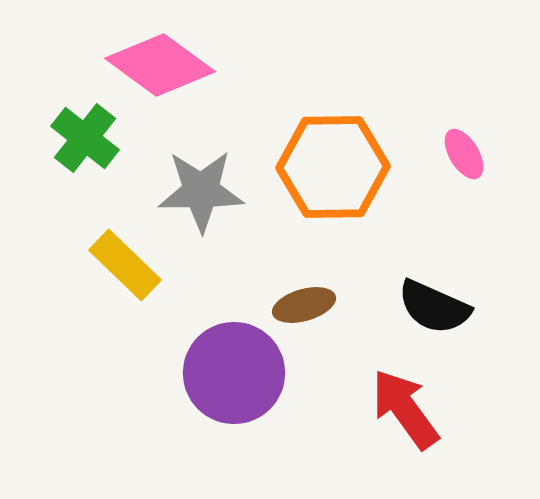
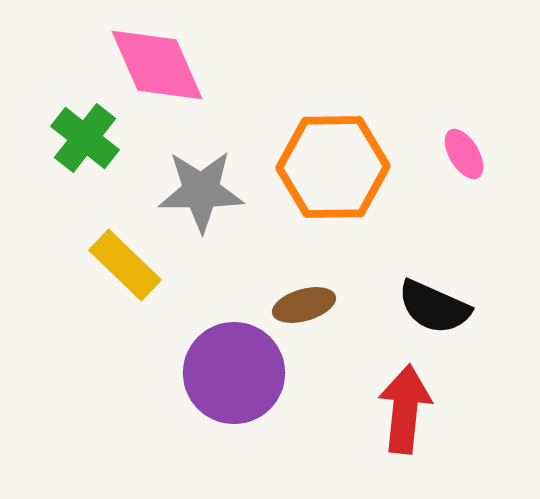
pink diamond: moved 3 px left; rotated 30 degrees clockwise
red arrow: rotated 42 degrees clockwise
